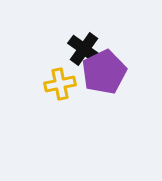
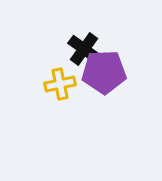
purple pentagon: rotated 24 degrees clockwise
